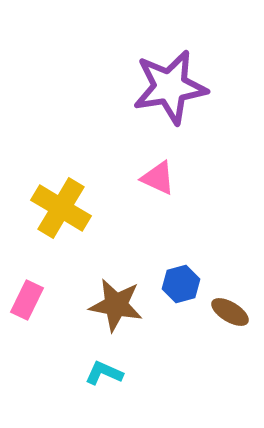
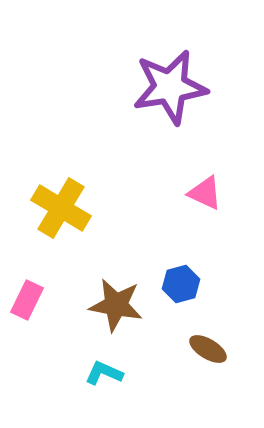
pink triangle: moved 47 px right, 15 px down
brown ellipse: moved 22 px left, 37 px down
